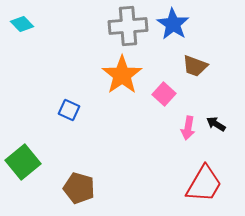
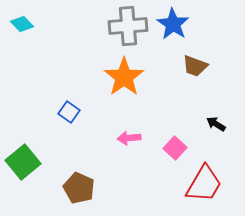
orange star: moved 2 px right, 2 px down
pink square: moved 11 px right, 54 px down
blue square: moved 2 px down; rotated 10 degrees clockwise
pink arrow: moved 59 px left, 10 px down; rotated 75 degrees clockwise
brown pentagon: rotated 8 degrees clockwise
